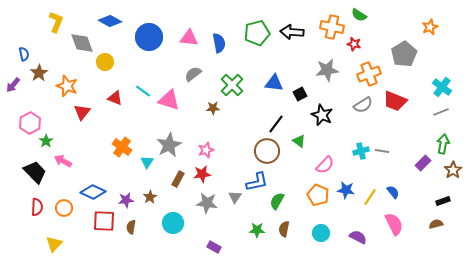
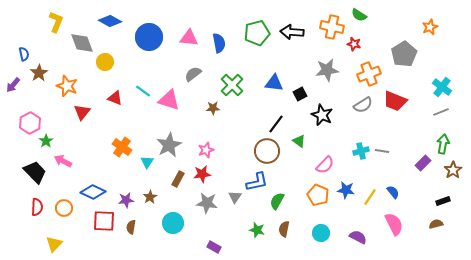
green star at (257, 230): rotated 14 degrees clockwise
